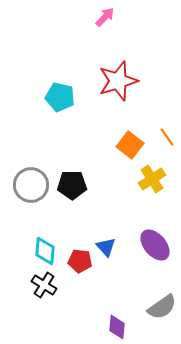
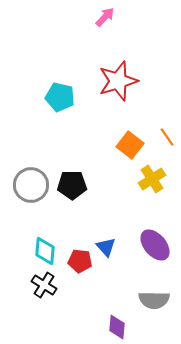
gray semicircle: moved 8 px left, 7 px up; rotated 36 degrees clockwise
